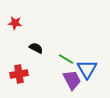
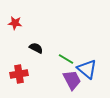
blue triangle: rotated 20 degrees counterclockwise
